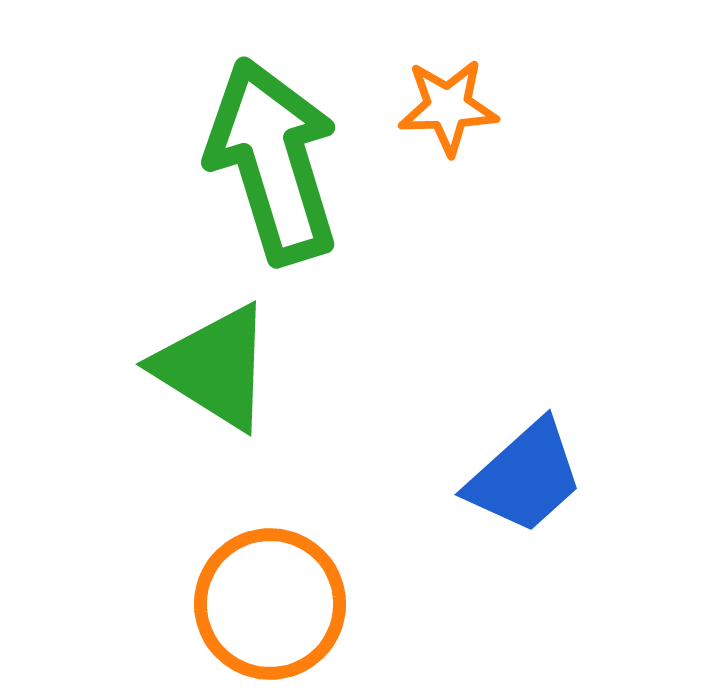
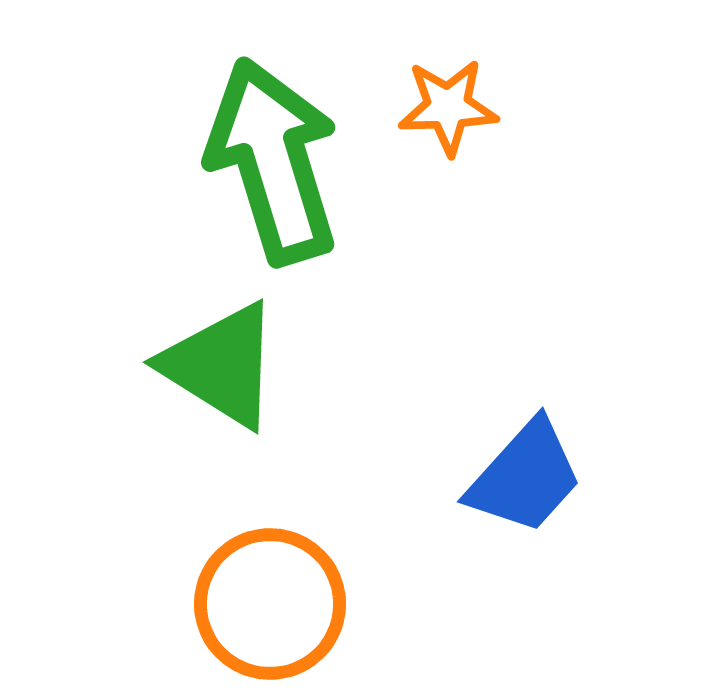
green triangle: moved 7 px right, 2 px up
blue trapezoid: rotated 6 degrees counterclockwise
